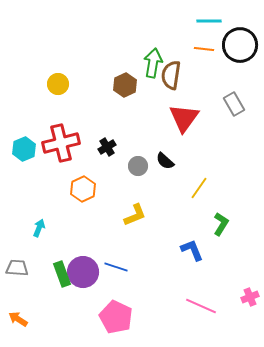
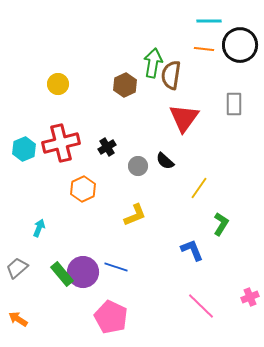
gray rectangle: rotated 30 degrees clockwise
gray trapezoid: rotated 45 degrees counterclockwise
green rectangle: rotated 20 degrees counterclockwise
pink line: rotated 20 degrees clockwise
pink pentagon: moved 5 px left
